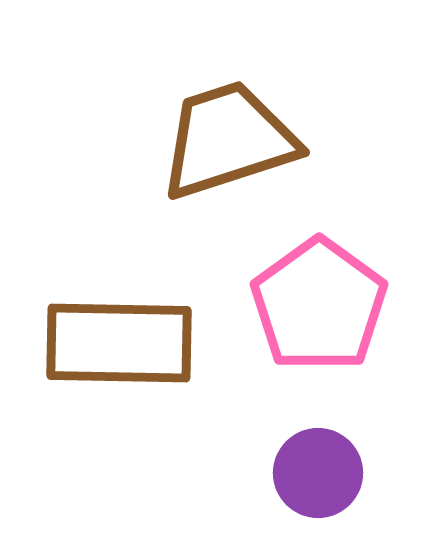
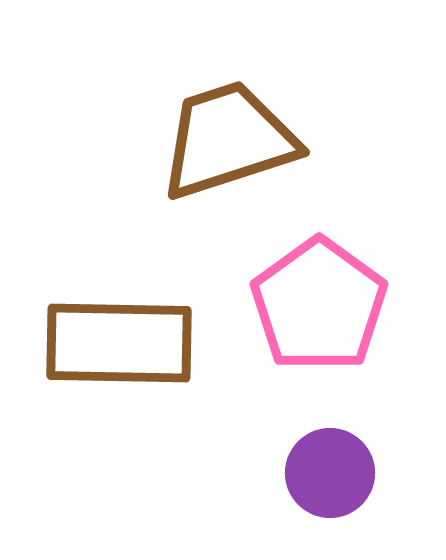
purple circle: moved 12 px right
